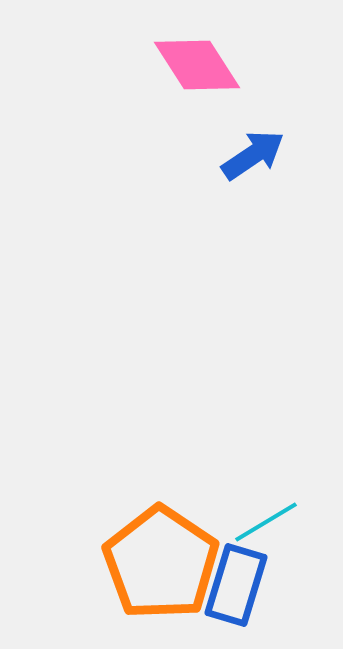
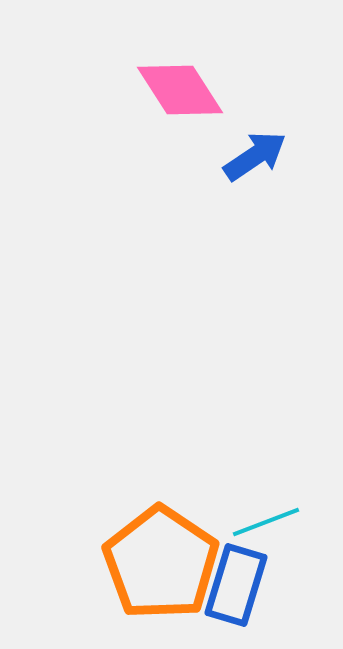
pink diamond: moved 17 px left, 25 px down
blue arrow: moved 2 px right, 1 px down
cyan line: rotated 10 degrees clockwise
